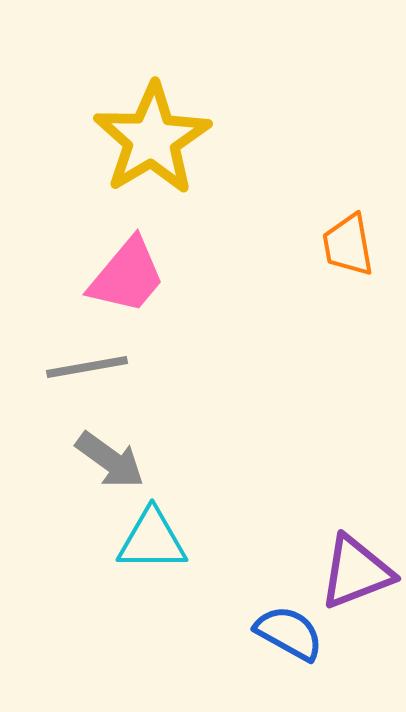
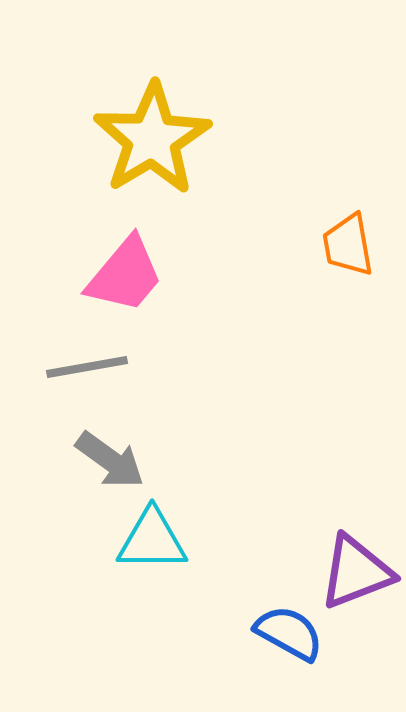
pink trapezoid: moved 2 px left, 1 px up
